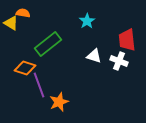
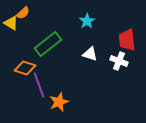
orange semicircle: rotated 128 degrees clockwise
white triangle: moved 4 px left, 2 px up
